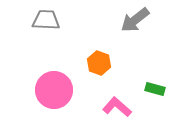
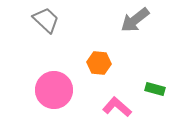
gray trapezoid: rotated 40 degrees clockwise
orange hexagon: rotated 15 degrees counterclockwise
